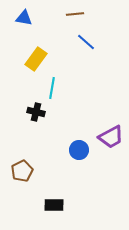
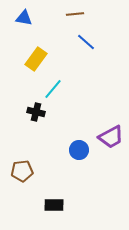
cyan line: moved 1 px right, 1 px down; rotated 30 degrees clockwise
brown pentagon: rotated 20 degrees clockwise
